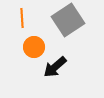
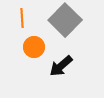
gray square: moved 3 px left; rotated 12 degrees counterclockwise
black arrow: moved 6 px right, 1 px up
